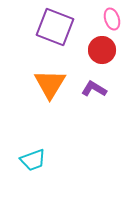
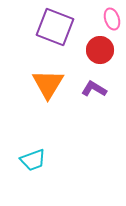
red circle: moved 2 px left
orange triangle: moved 2 px left
